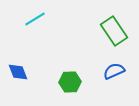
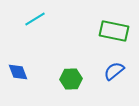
green rectangle: rotated 44 degrees counterclockwise
blue semicircle: rotated 15 degrees counterclockwise
green hexagon: moved 1 px right, 3 px up
